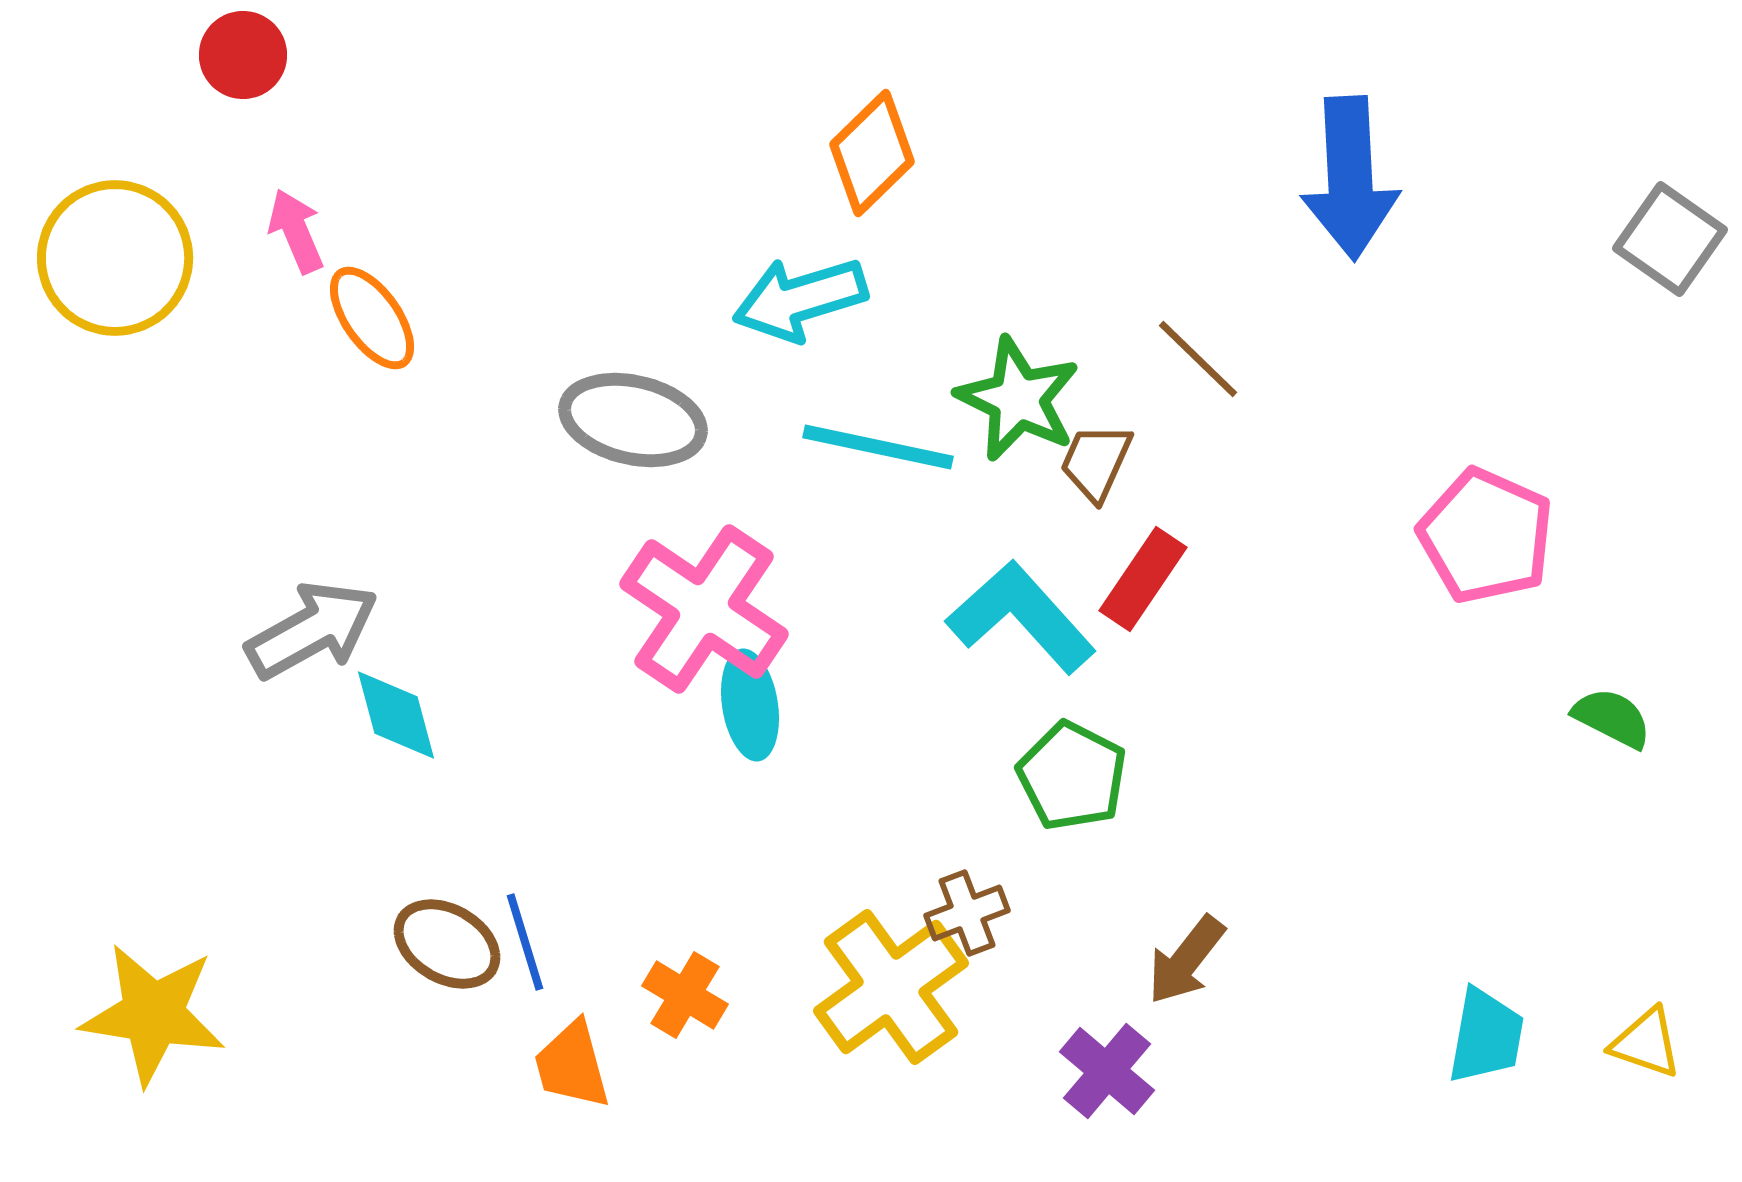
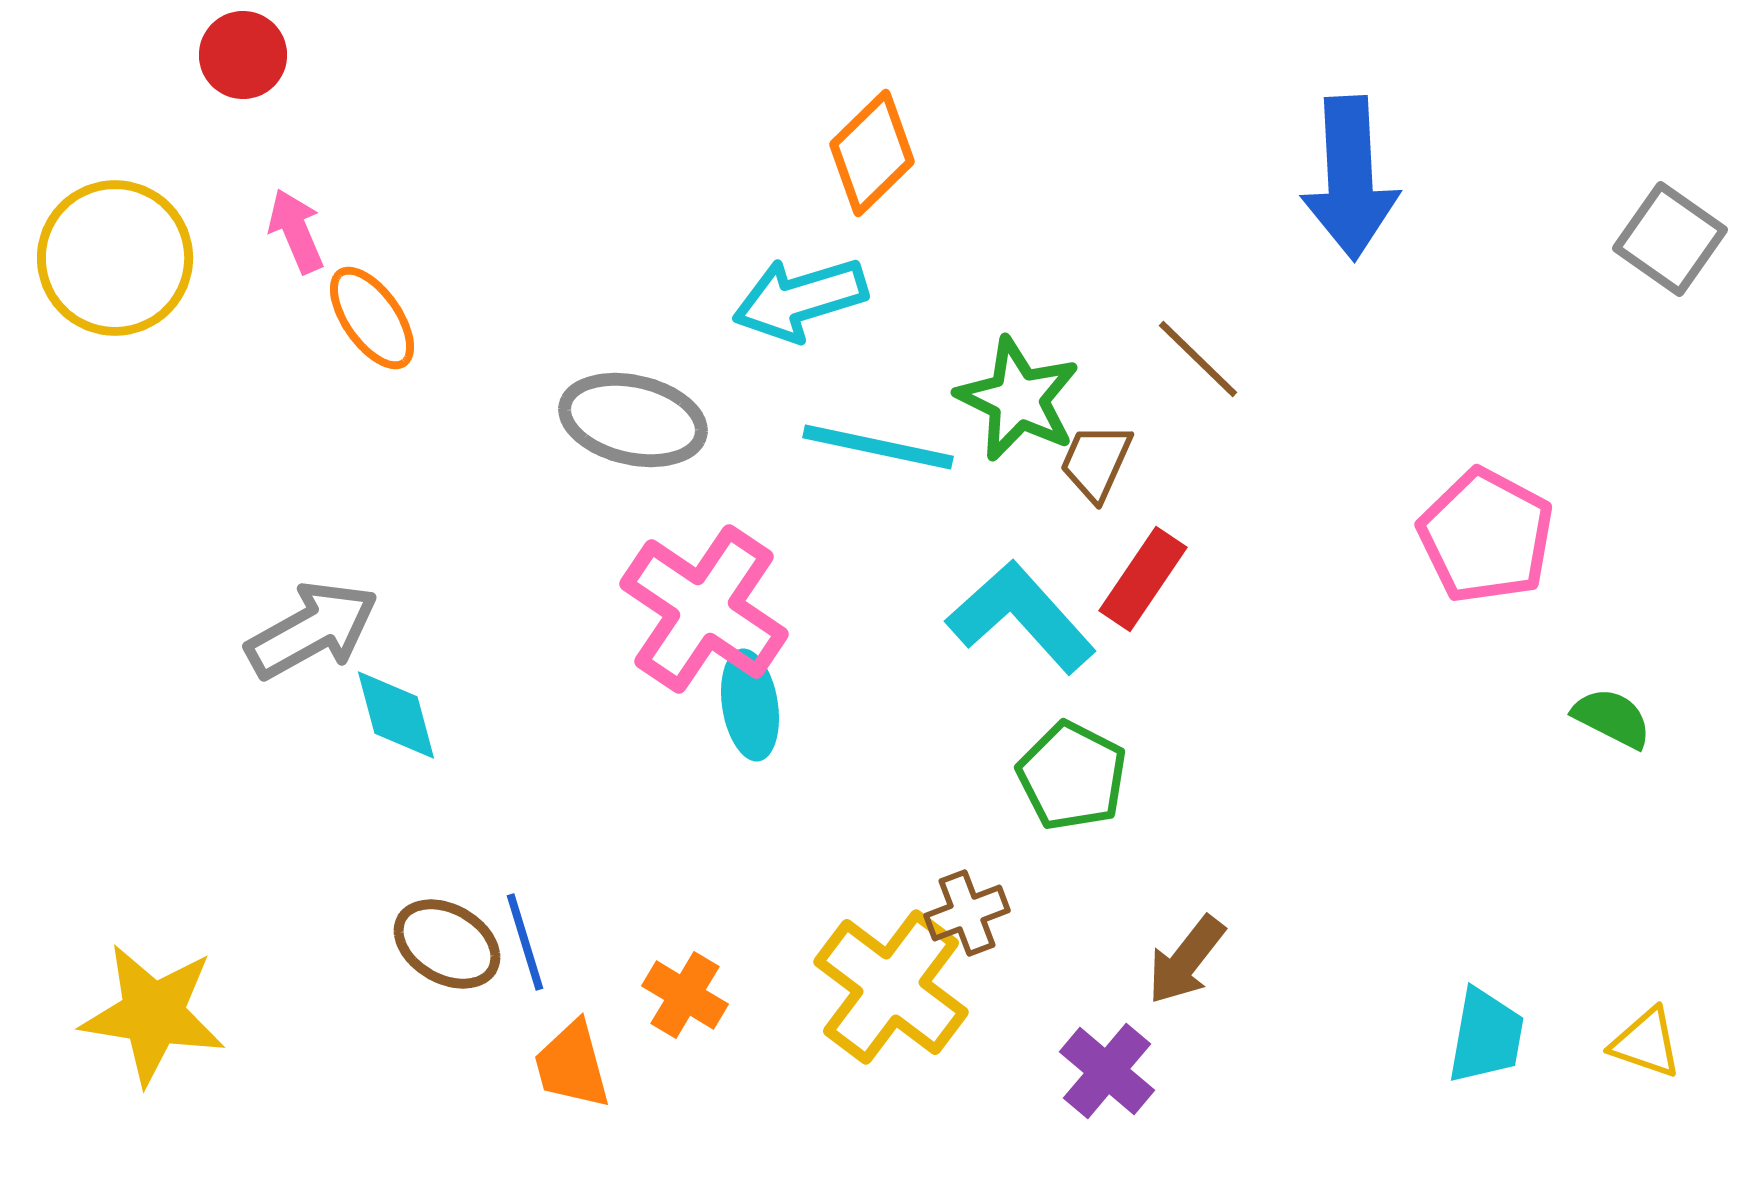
pink pentagon: rotated 4 degrees clockwise
yellow cross: rotated 17 degrees counterclockwise
